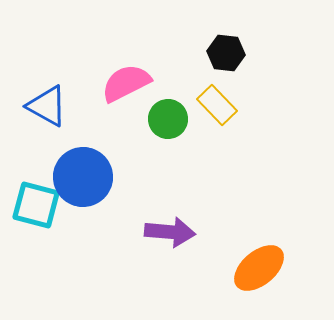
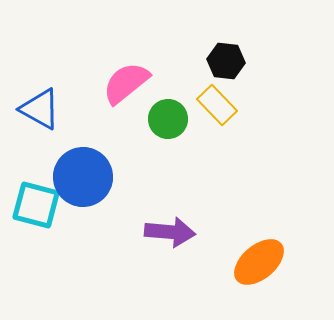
black hexagon: moved 8 px down
pink semicircle: rotated 12 degrees counterclockwise
blue triangle: moved 7 px left, 3 px down
orange ellipse: moved 6 px up
